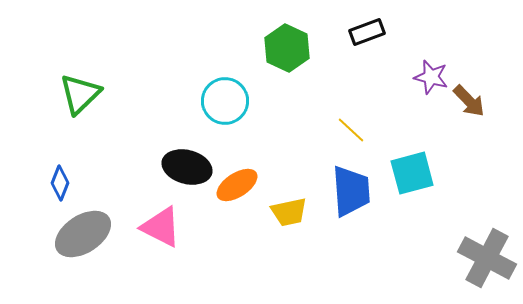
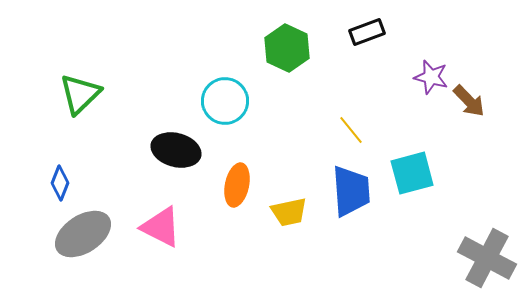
yellow line: rotated 8 degrees clockwise
black ellipse: moved 11 px left, 17 px up
orange ellipse: rotated 45 degrees counterclockwise
